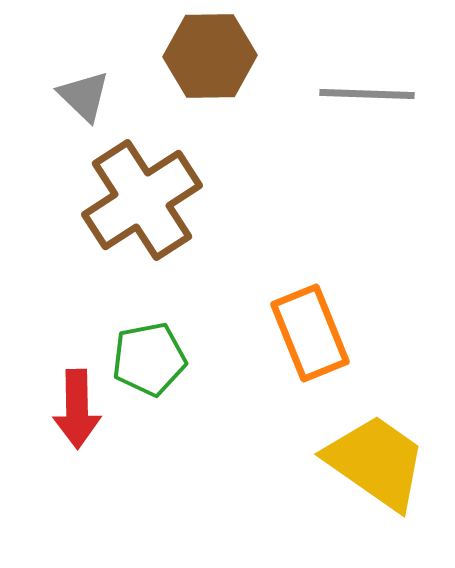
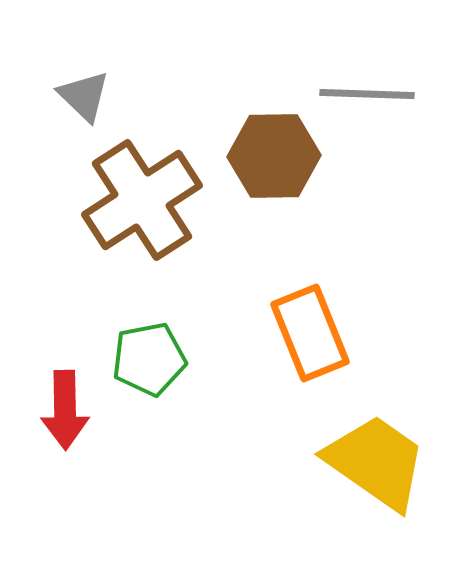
brown hexagon: moved 64 px right, 100 px down
red arrow: moved 12 px left, 1 px down
